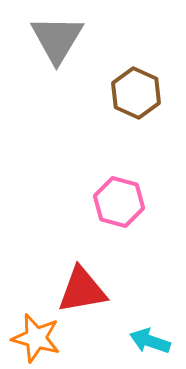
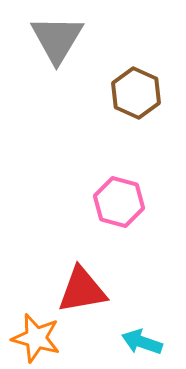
cyan arrow: moved 8 px left, 1 px down
